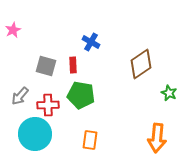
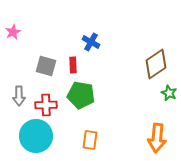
pink star: moved 2 px down
brown diamond: moved 15 px right
gray arrow: moved 1 px left; rotated 42 degrees counterclockwise
red cross: moved 2 px left
cyan circle: moved 1 px right, 2 px down
